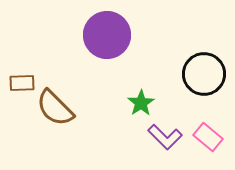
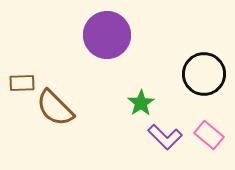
pink rectangle: moved 1 px right, 2 px up
